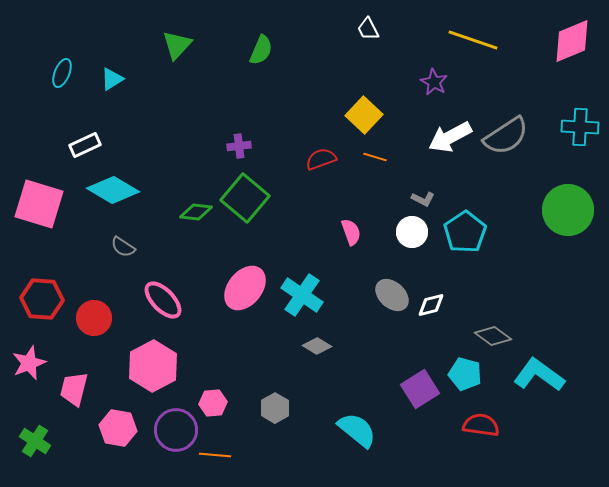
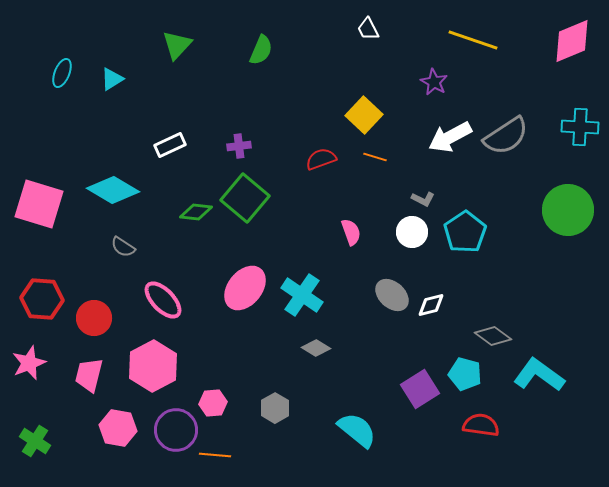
white rectangle at (85, 145): moved 85 px right
gray diamond at (317, 346): moved 1 px left, 2 px down
pink trapezoid at (74, 389): moved 15 px right, 14 px up
